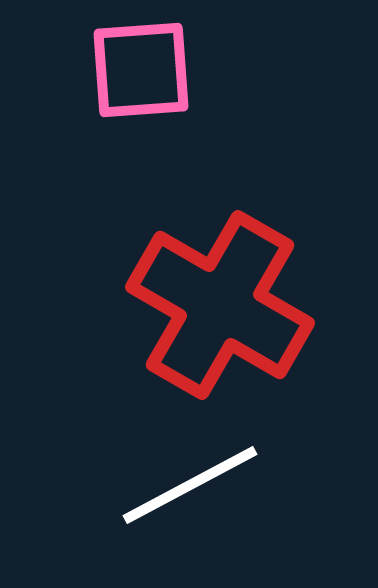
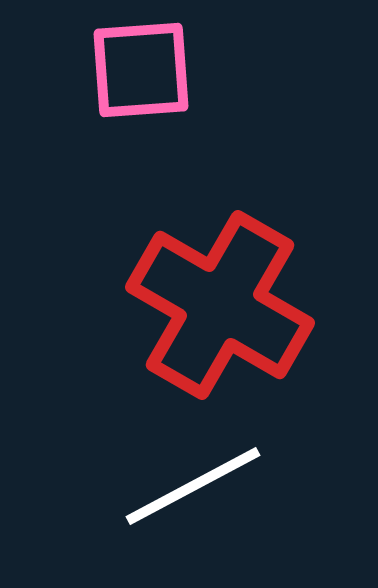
white line: moved 3 px right, 1 px down
